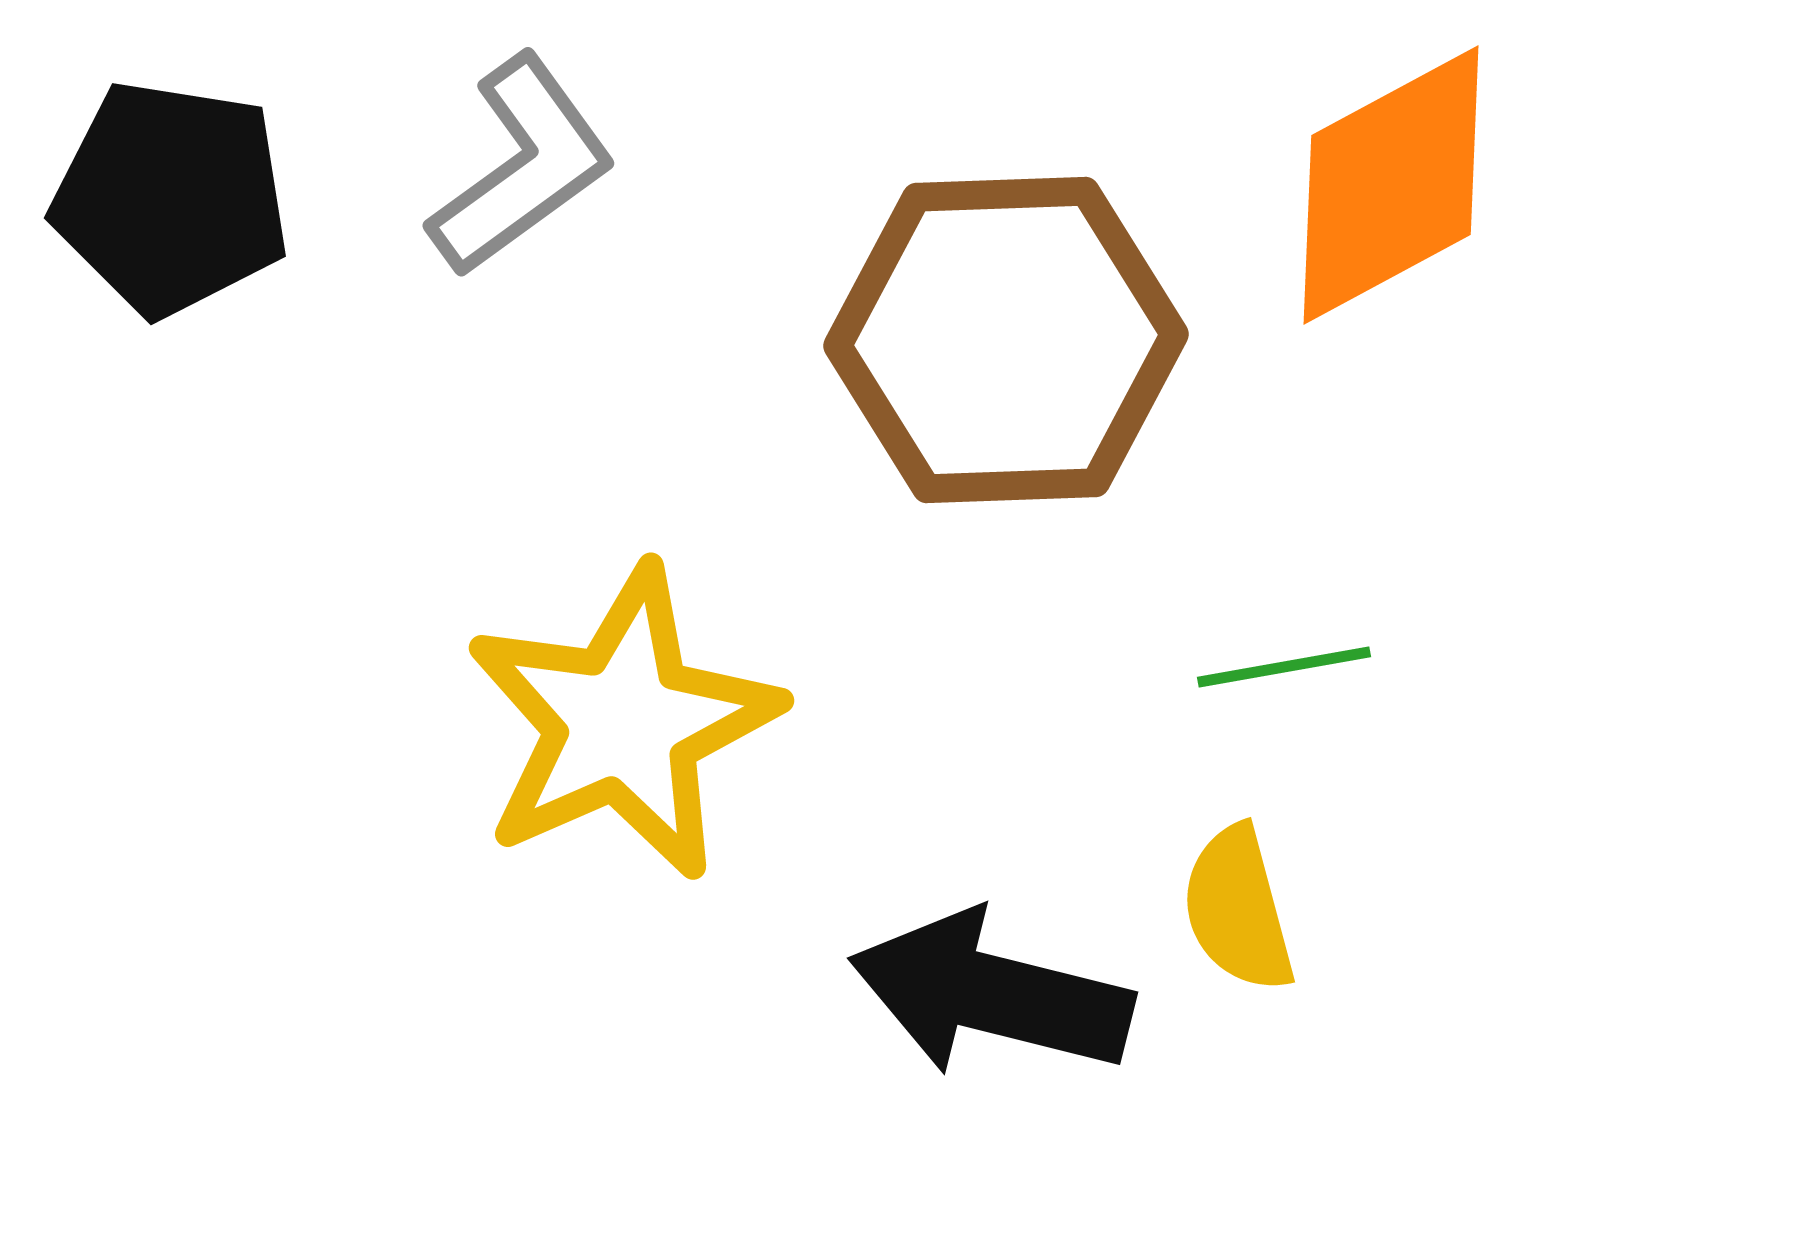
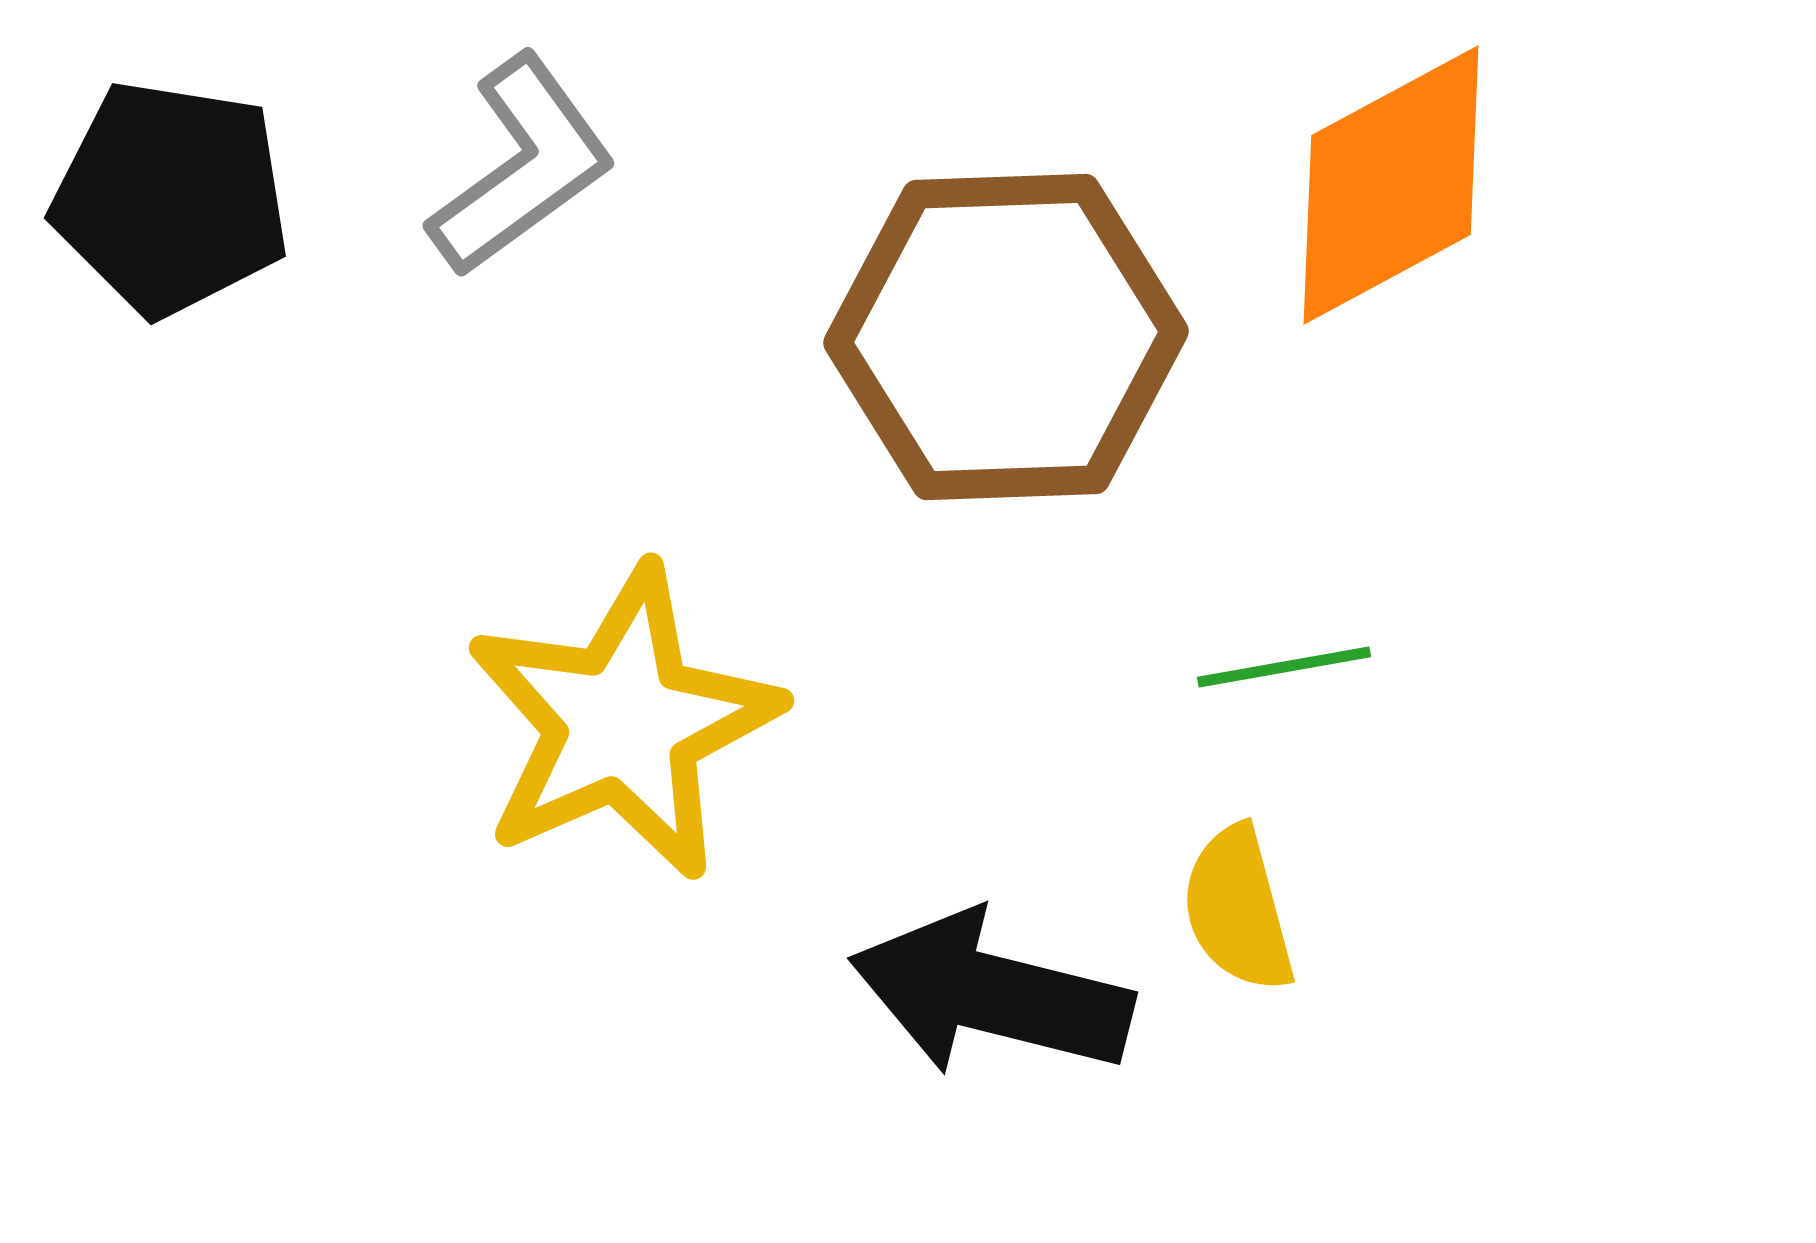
brown hexagon: moved 3 px up
